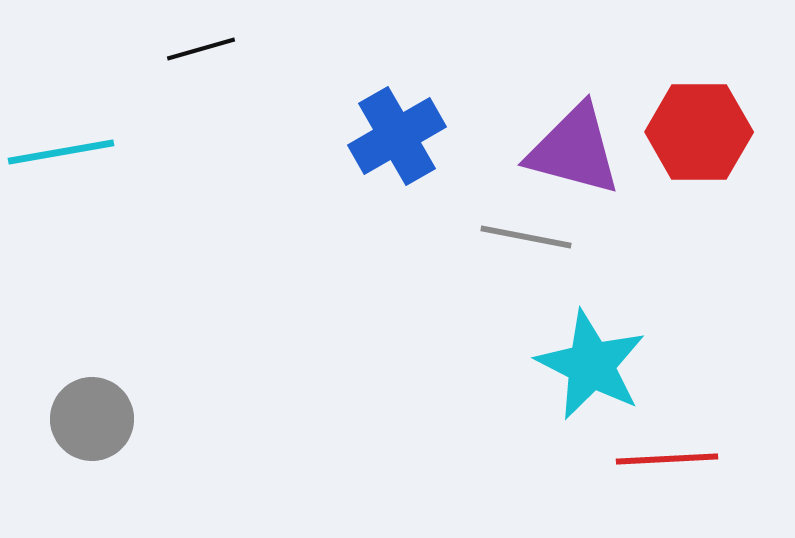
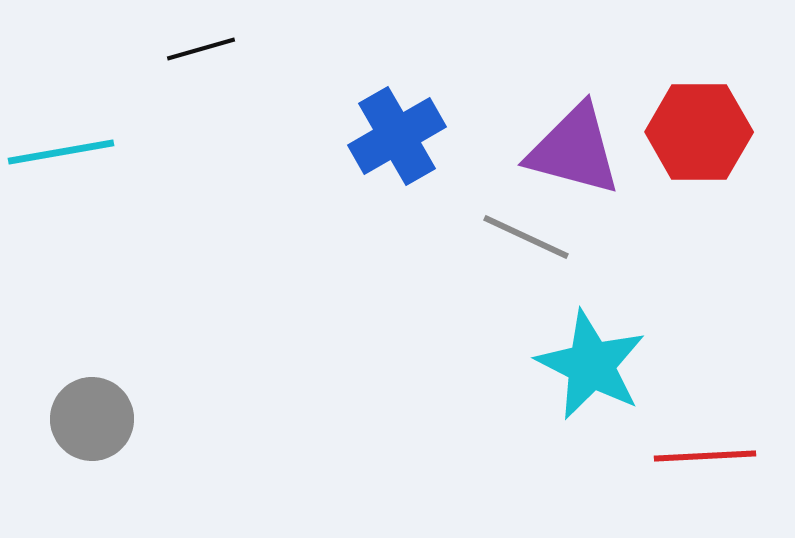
gray line: rotated 14 degrees clockwise
red line: moved 38 px right, 3 px up
